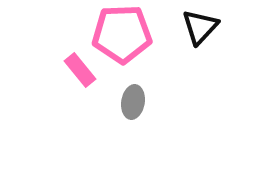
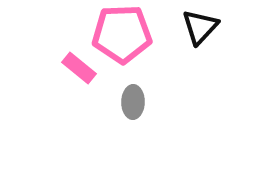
pink rectangle: moved 1 px left, 2 px up; rotated 12 degrees counterclockwise
gray ellipse: rotated 8 degrees counterclockwise
